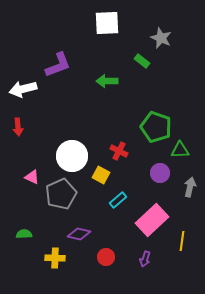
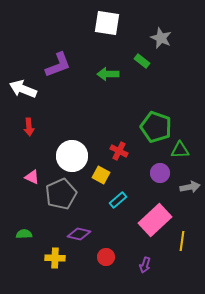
white square: rotated 12 degrees clockwise
green arrow: moved 1 px right, 7 px up
white arrow: rotated 36 degrees clockwise
red arrow: moved 11 px right
gray arrow: rotated 66 degrees clockwise
pink rectangle: moved 3 px right
purple arrow: moved 6 px down
